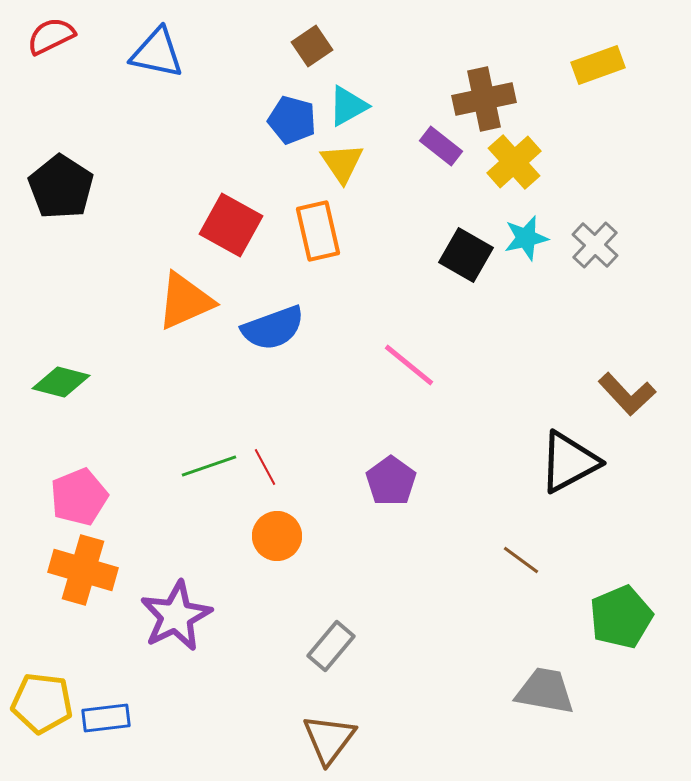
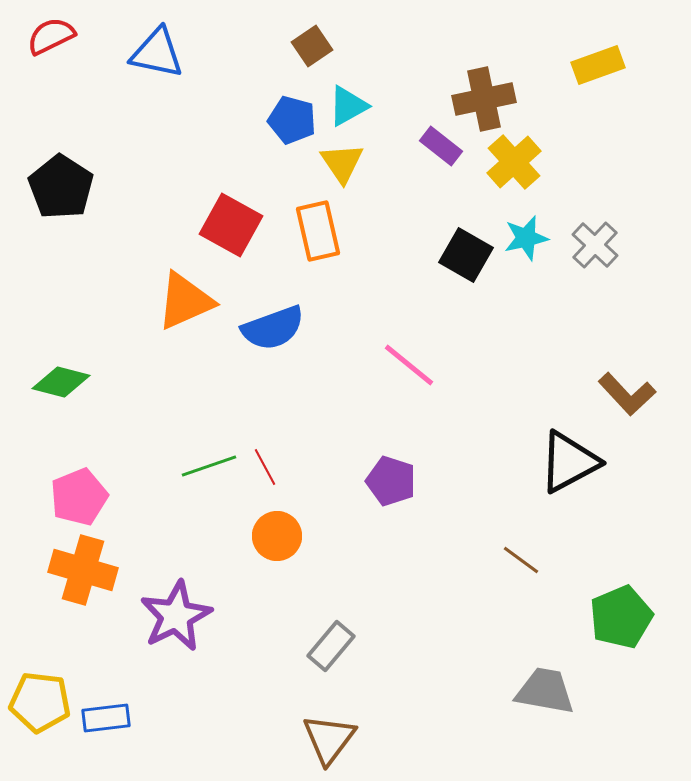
purple pentagon: rotated 18 degrees counterclockwise
yellow pentagon: moved 2 px left, 1 px up
